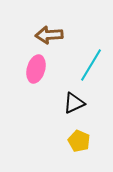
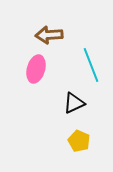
cyan line: rotated 52 degrees counterclockwise
